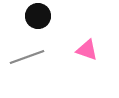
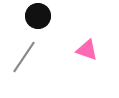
gray line: moved 3 px left; rotated 36 degrees counterclockwise
